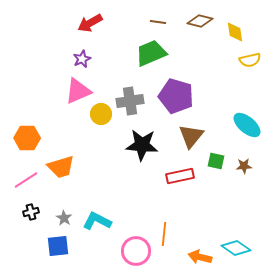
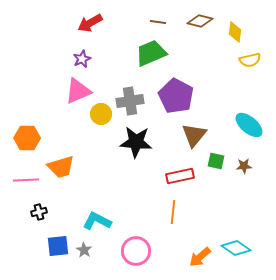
yellow diamond: rotated 15 degrees clockwise
purple pentagon: rotated 12 degrees clockwise
cyan ellipse: moved 2 px right
brown triangle: moved 3 px right, 1 px up
black star: moved 6 px left, 3 px up
pink line: rotated 30 degrees clockwise
black cross: moved 8 px right
gray star: moved 20 px right, 32 px down
orange line: moved 9 px right, 22 px up
orange arrow: rotated 55 degrees counterclockwise
